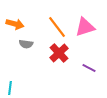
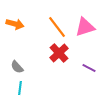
gray semicircle: moved 9 px left, 23 px down; rotated 40 degrees clockwise
cyan line: moved 10 px right
